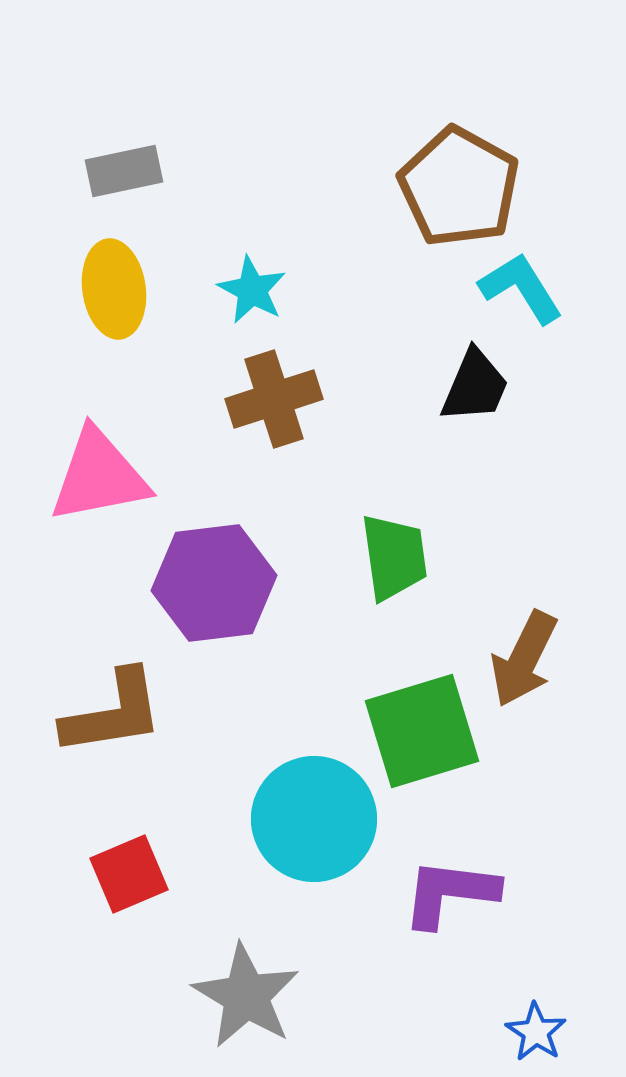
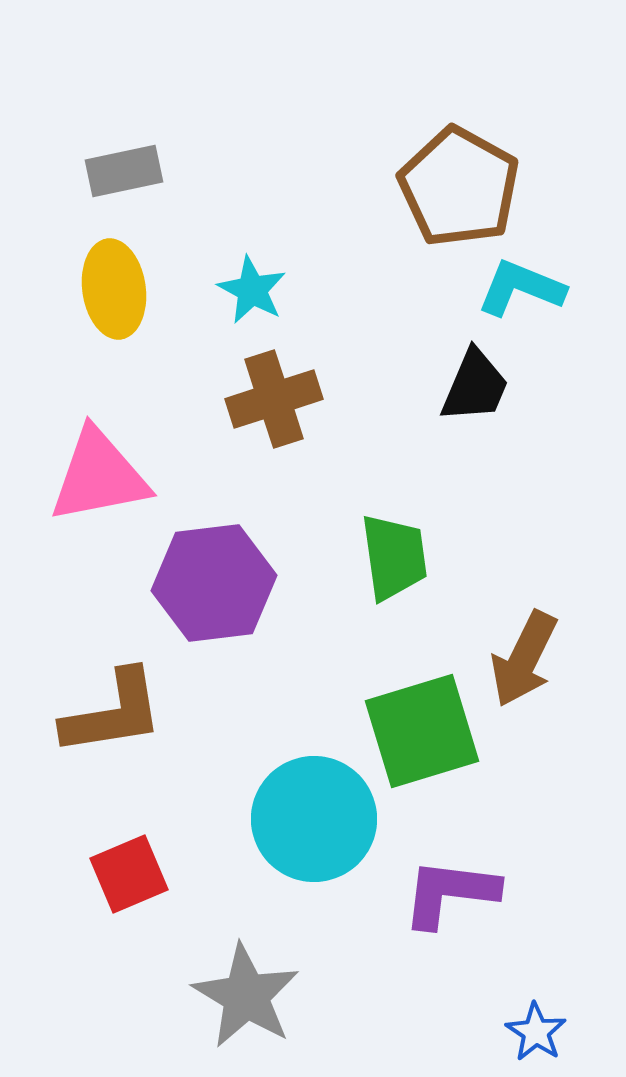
cyan L-shape: rotated 36 degrees counterclockwise
